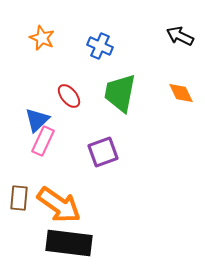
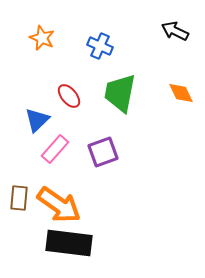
black arrow: moved 5 px left, 5 px up
pink rectangle: moved 12 px right, 8 px down; rotated 16 degrees clockwise
